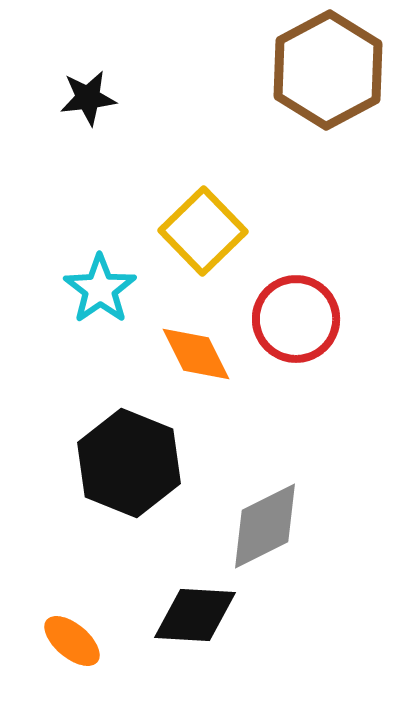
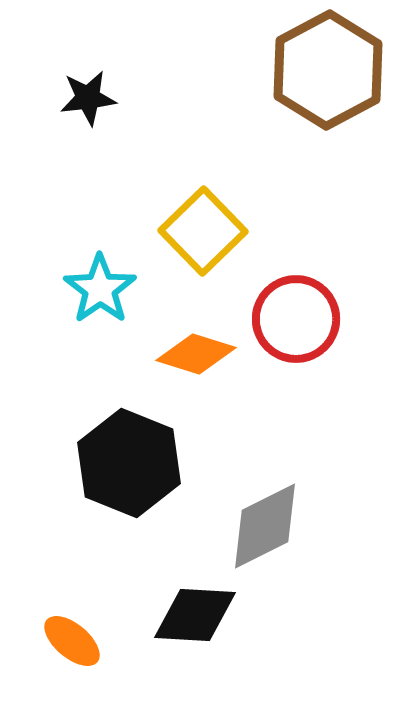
orange diamond: rotated 46 degrees counterclockwise
